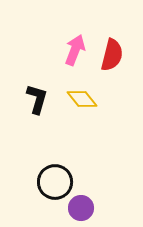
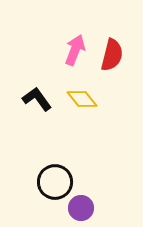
black L-shape: rotated 52 degrees counterclockwise
